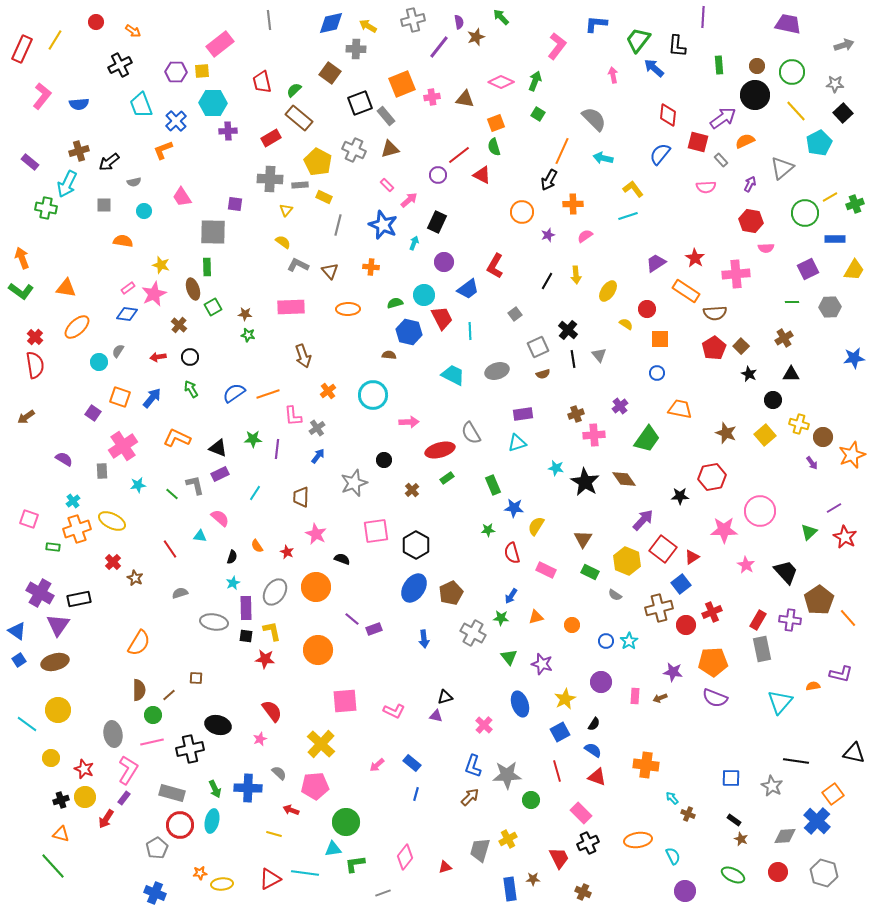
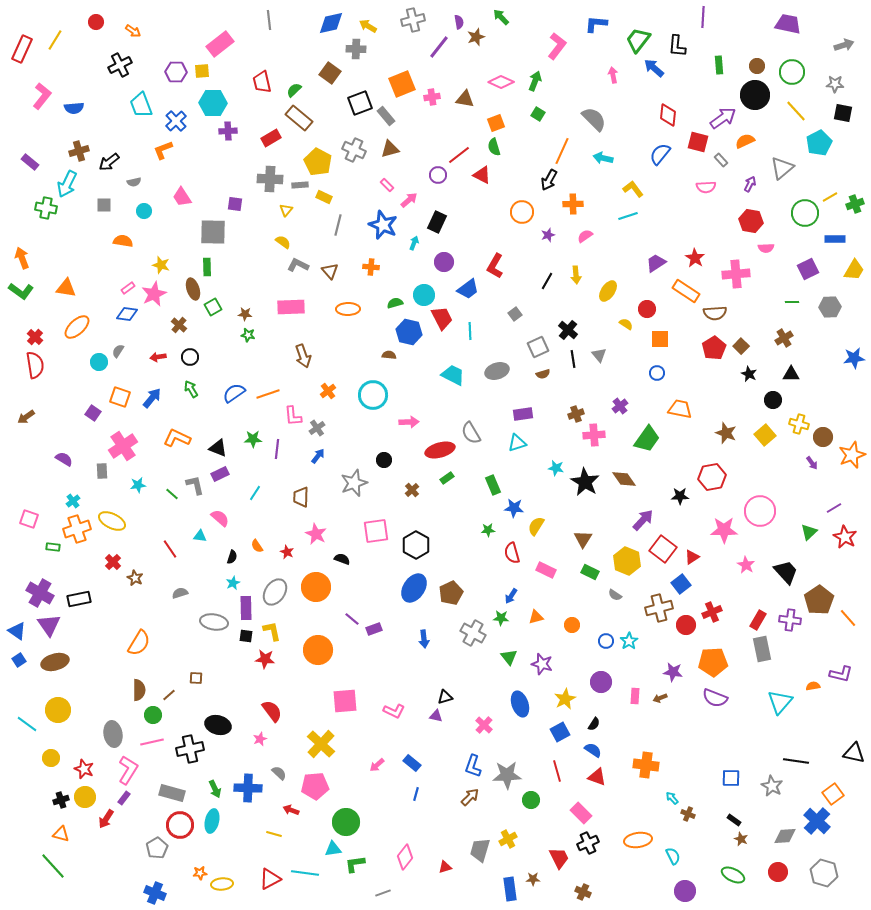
blue semicircle at (79, 104): moved 5 px left, 4 px down
black square at (843, 113): rotated 36 degrees counterclockwise
purple triangle at (58, 625): moved 9 px left; rotated 10 degrees counterclockwise
